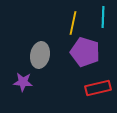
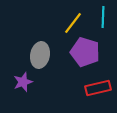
yellow line: rotated 25 degrees clockwise
purple star: rotated 24 degrees counterclockwise
